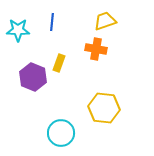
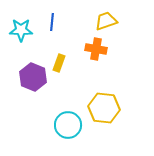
yellow trapezoid: moved 1 px right
cyan star: moved 3 px right
cyan circle: moved 7 px right, 8 px up
